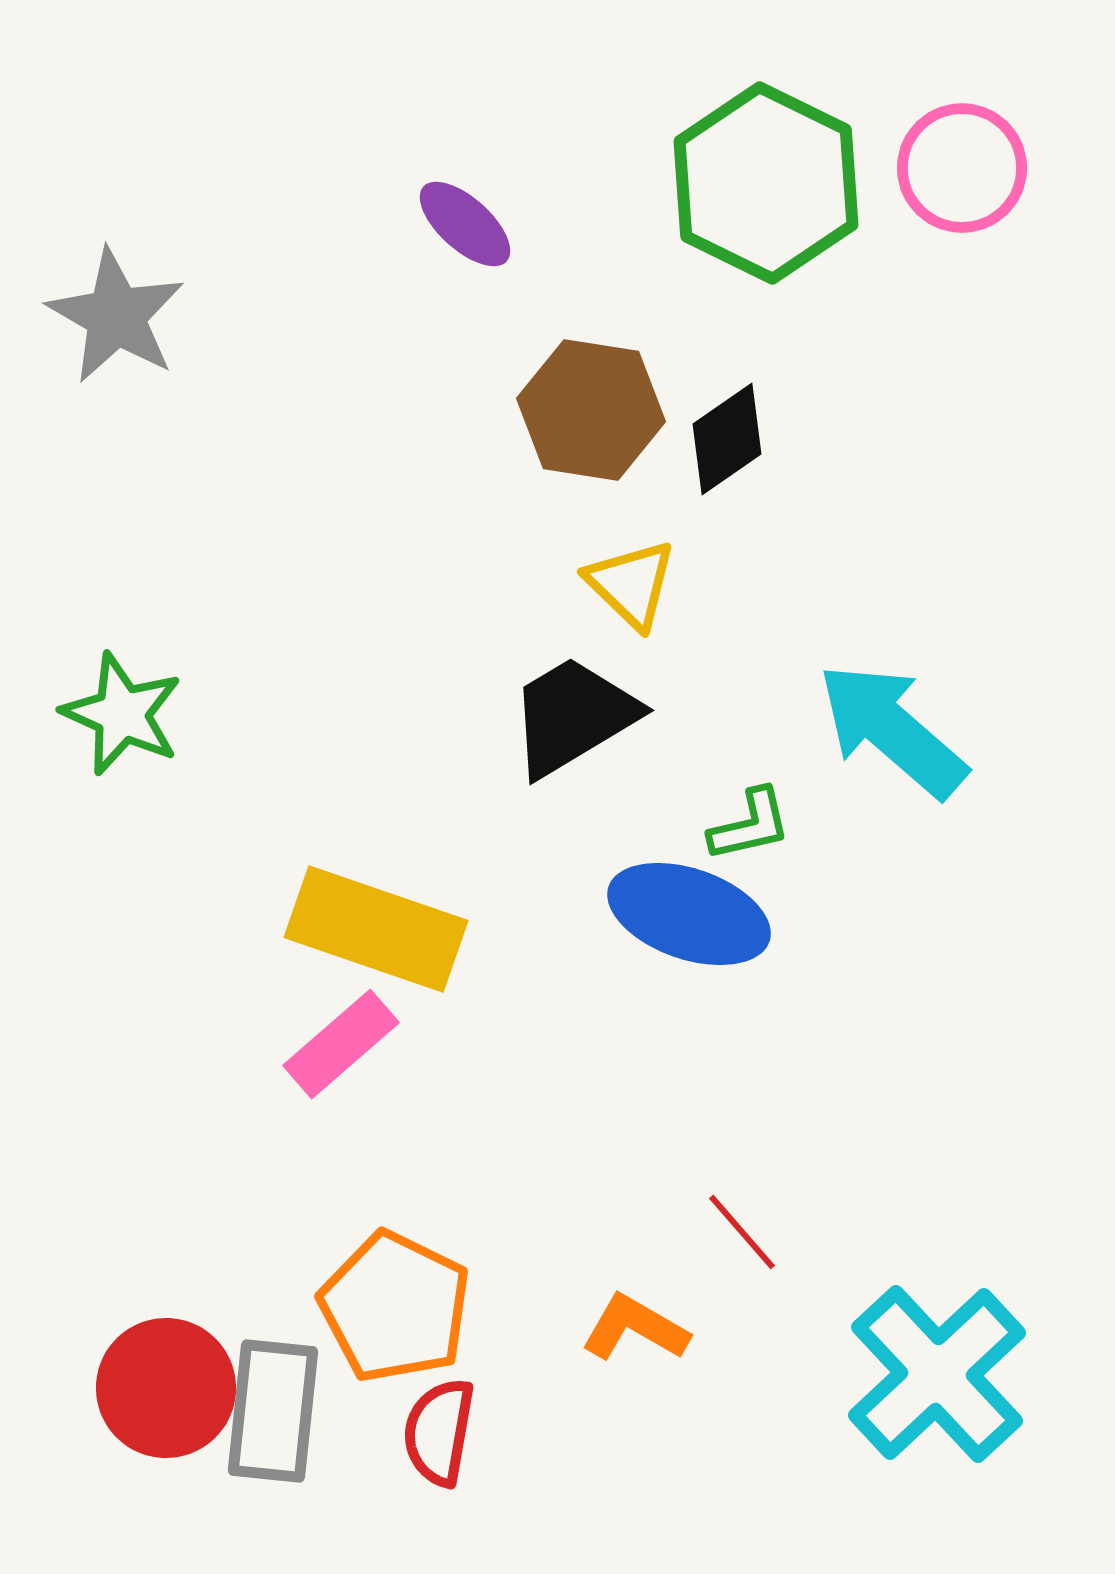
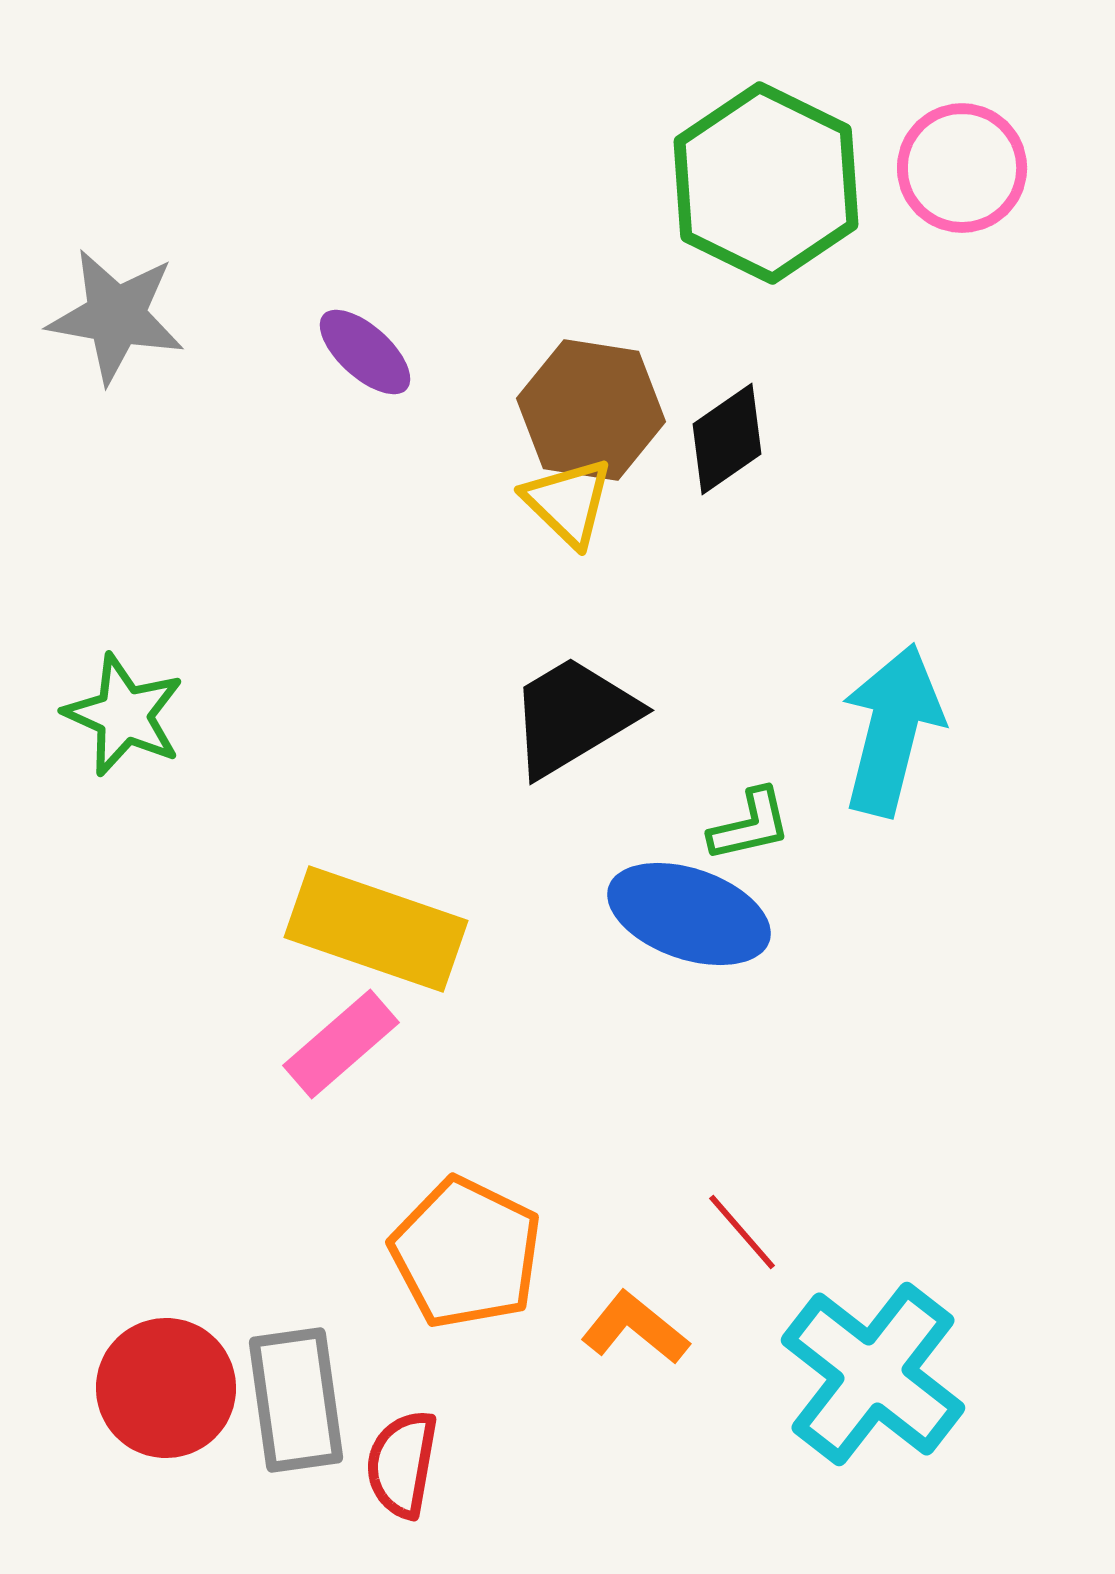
purple ellipse: moved 100 px left, 128 px down
gray star: rotated 20 degrees counterclockwise
yellow triangle: moved 63 px left, 82 px up
green star: moved 2 px right, 1 px down
cyan arrow: rotated 63 degrees clockwise
orange pentagon: moved 71 px right, 54 px up
orange L-shape: rotated 9 degrees clockwise
cyan cross: moved 64 px left; rotated 9 degrees counterclockwise
gray rectangle: moved 23 px right, 11 px up; rotated 14 degrees counterclockwise
red semicircle: moved 37 px left, 32 px down
